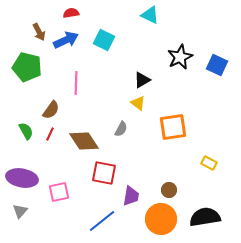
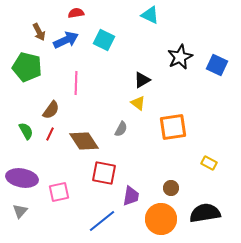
red semicircle: moved 5 px right
brown circle: moved 2 px right, 2 px up
black semicircle: moved 4 px up
